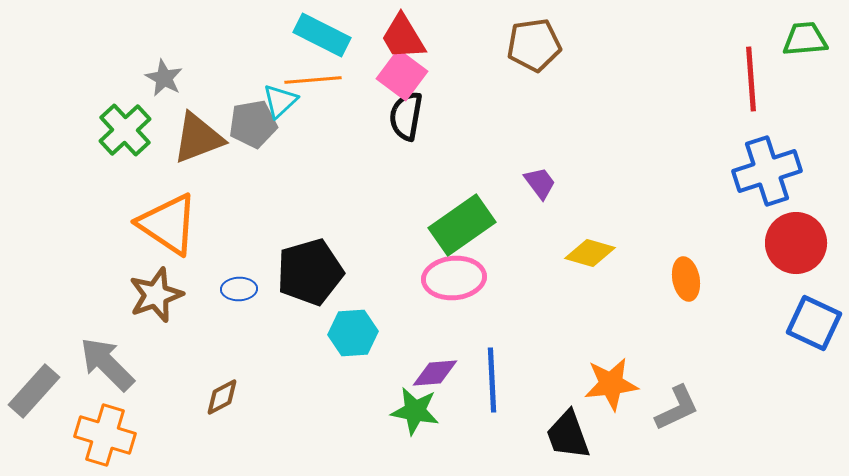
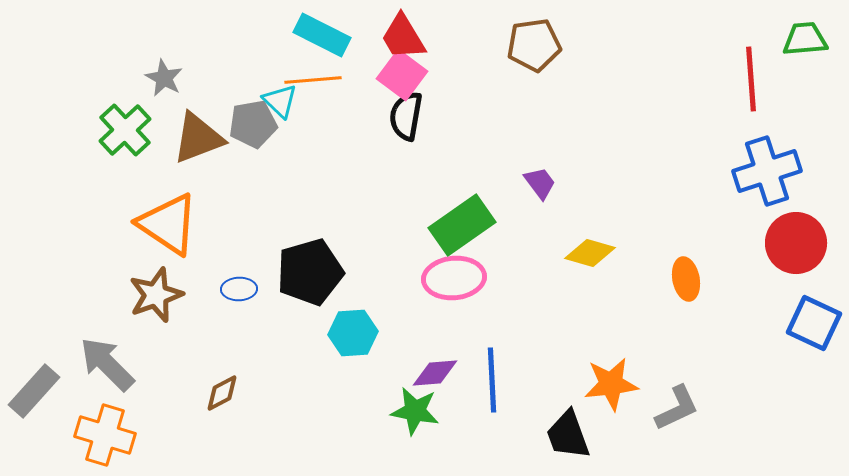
cyan triangle: rotated 33 degrees counterclockwise
brown diamond: moved 4 px up
